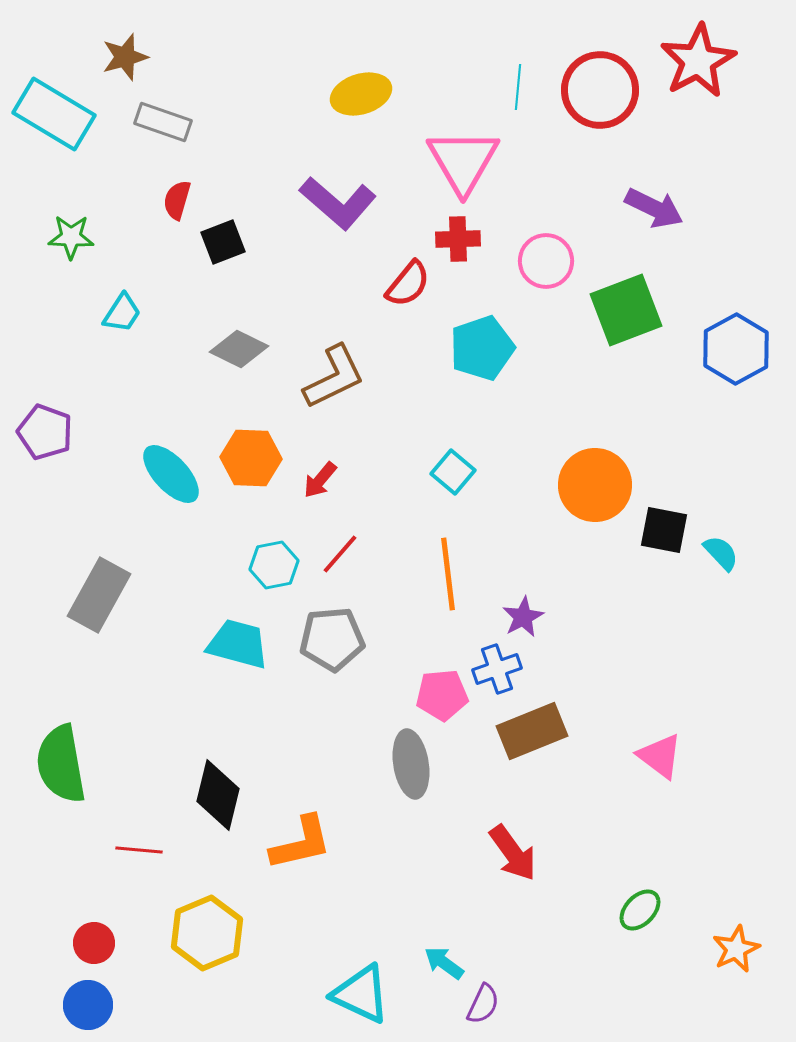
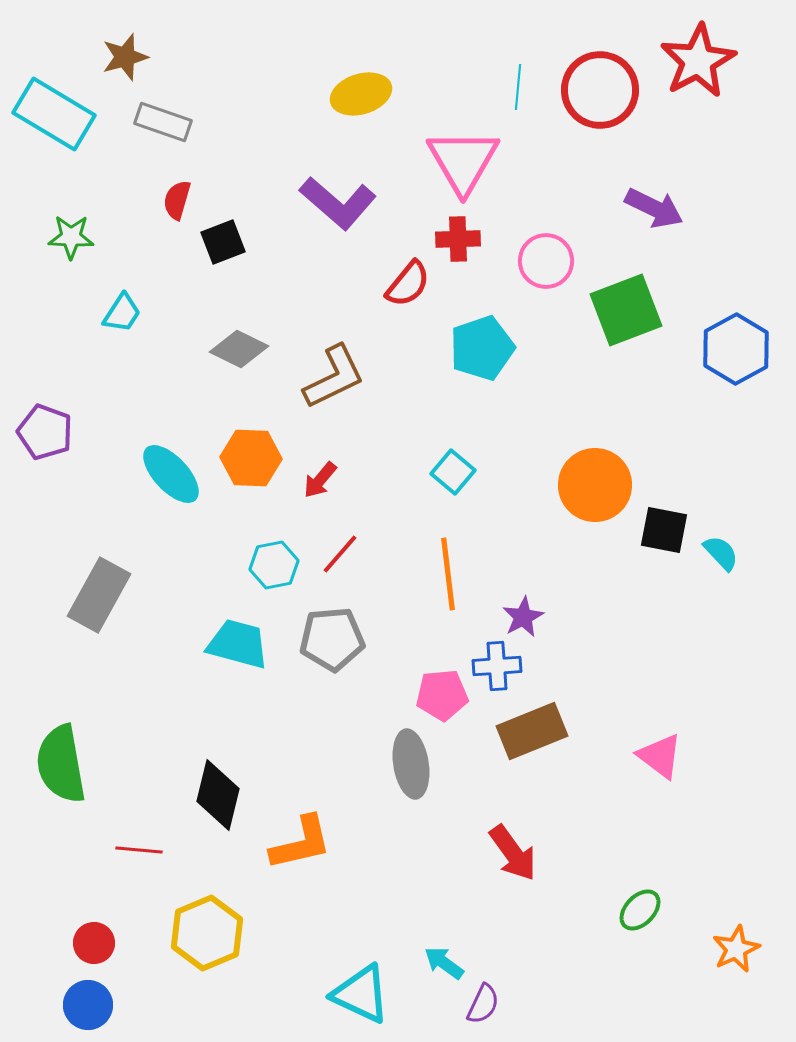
blue cross at (497, 669): moved 3 px up; rotated 15 degrees clockwise
